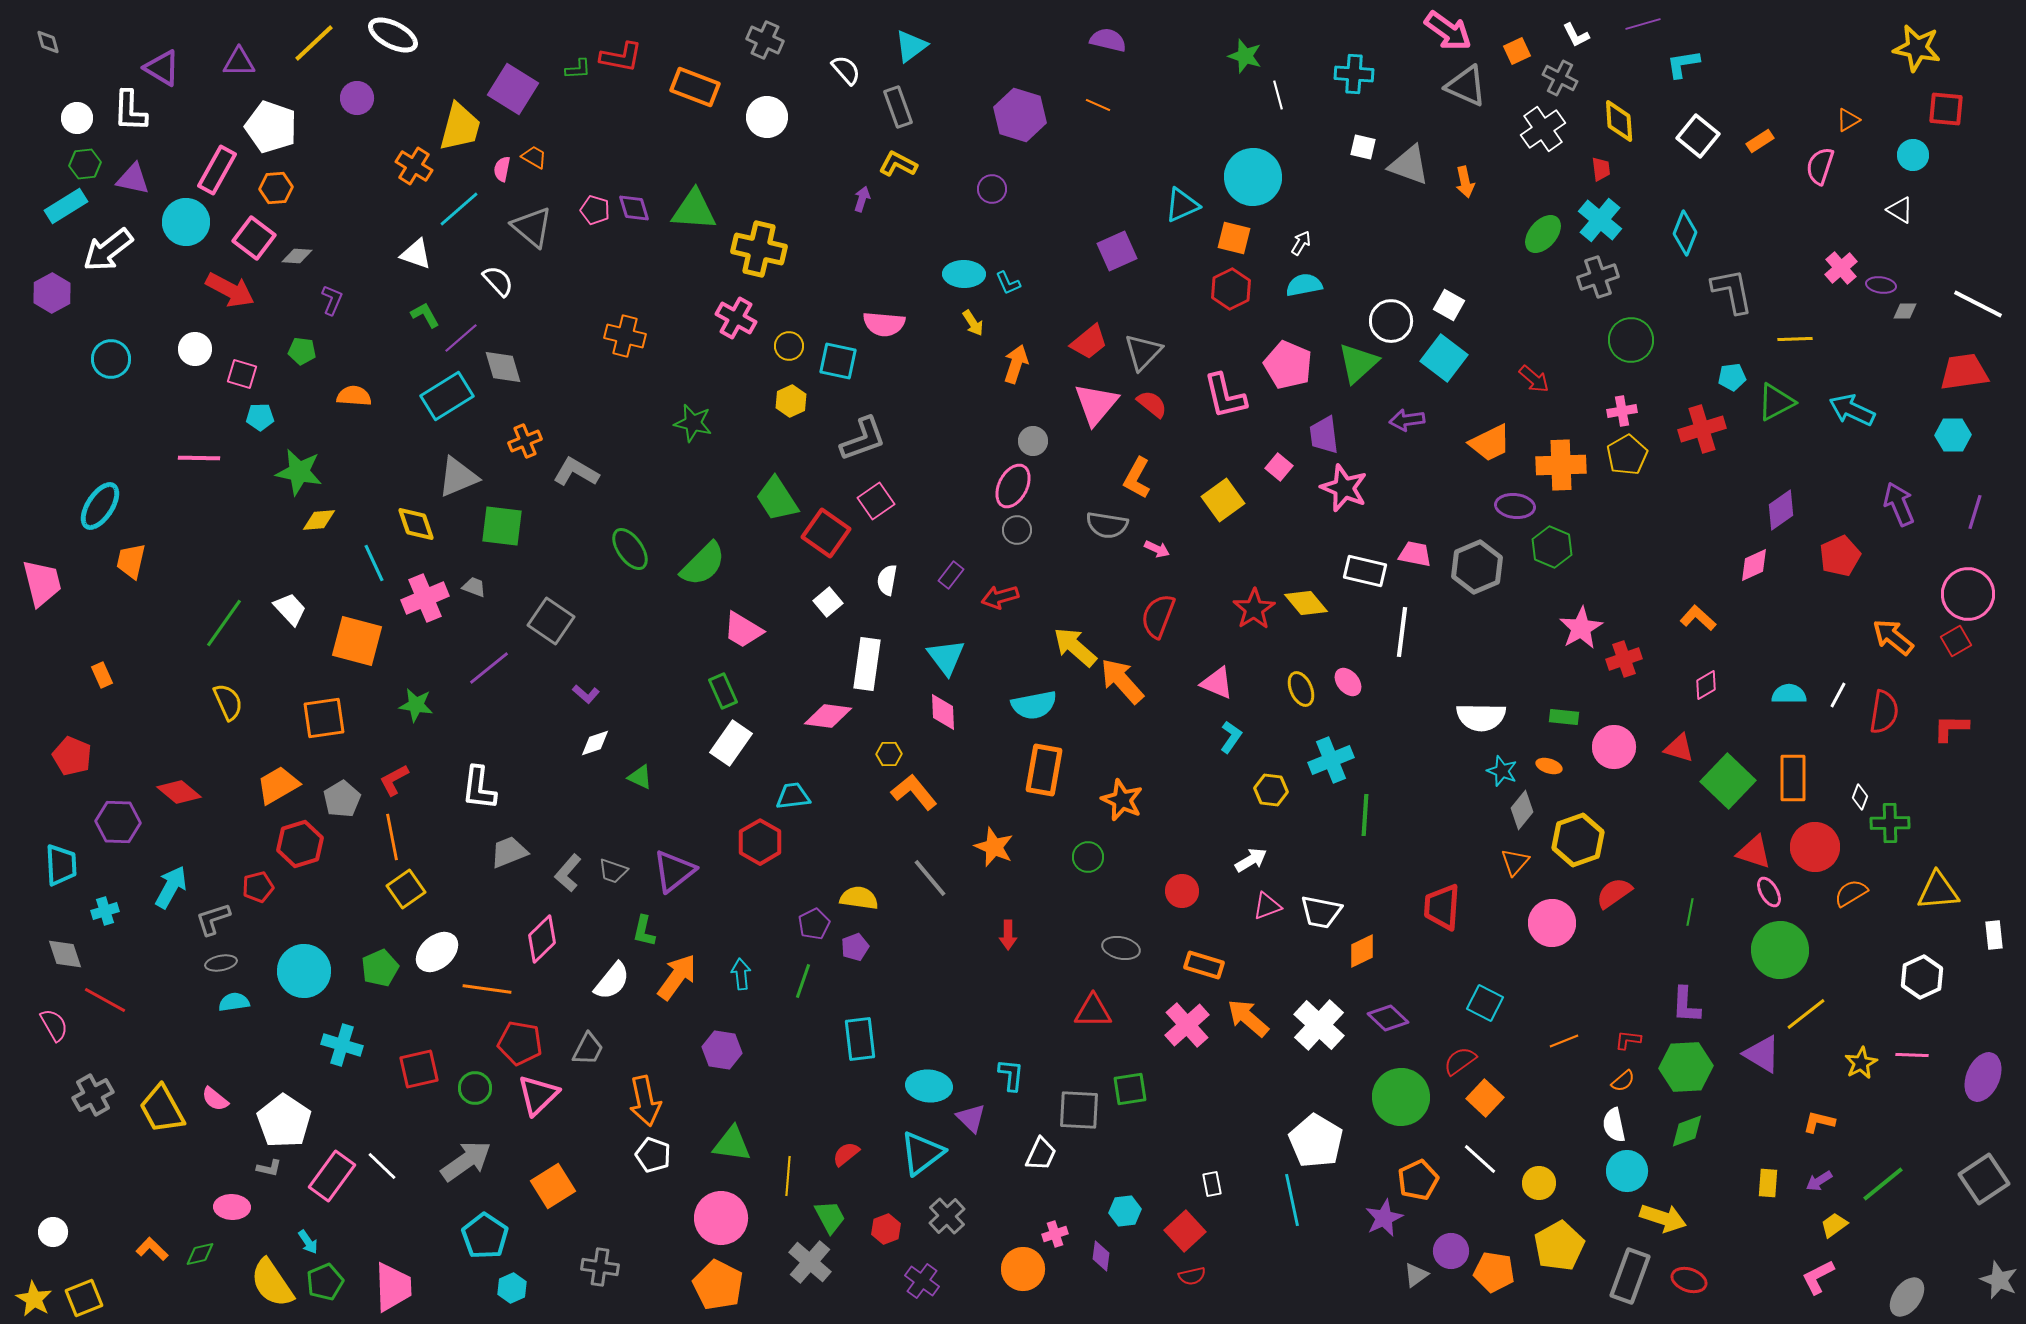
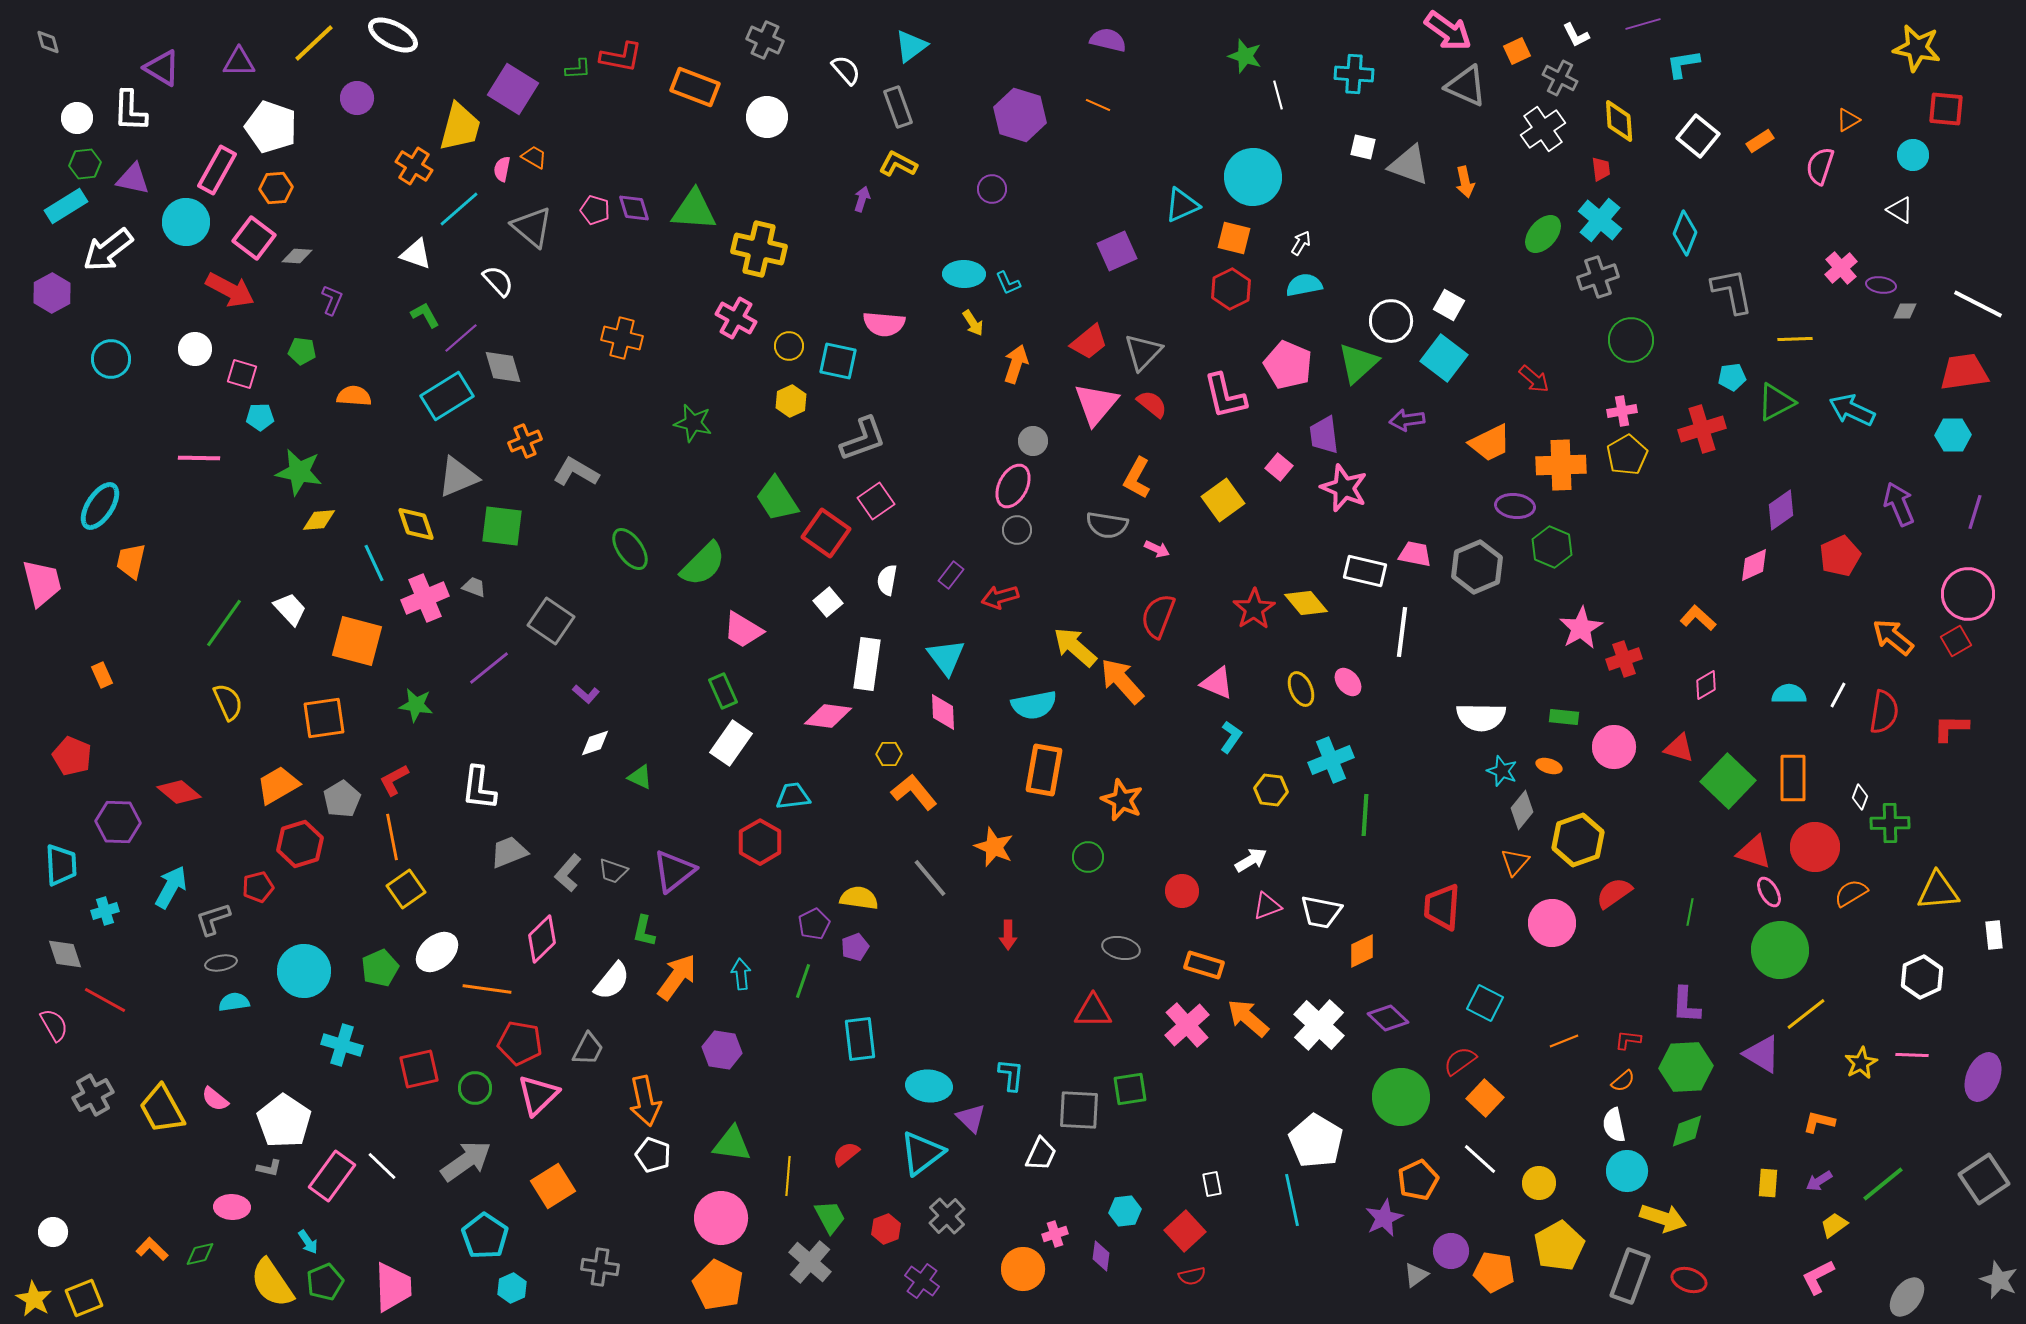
orange cross at (625, 336): moved 3 px left, 2 px down
